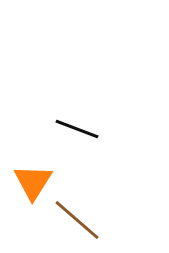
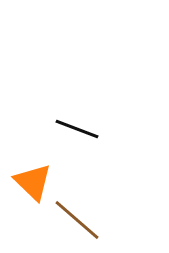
orange triangle: rotated 18 degrees counterclockwise
